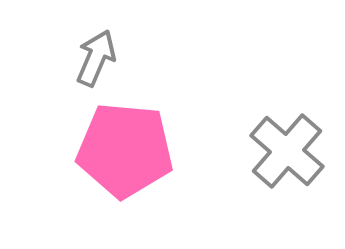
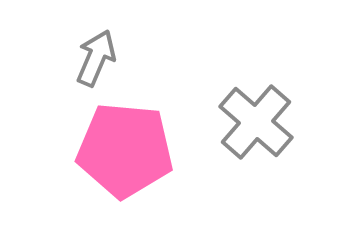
gray cross: moved 31 px left, 29 px up
